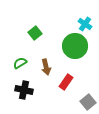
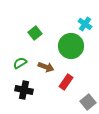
green circle: moved 4 px left
brown arrow: rotated 56 degrees counterclockwise
